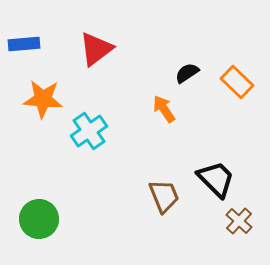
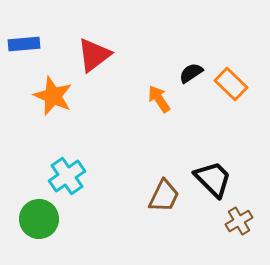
red triangle: moved 2 px left, 6 px down
black semicircle: moved 4 px right
orange rectangle: moved 6 px left, 2 px down
orange star: moved 10 px right, 3 px up; rotated 18 degrees clockwise
orange arrow: moved 5 px left, 10 px up
cyan cross: moved 22 px left, 45 px down
black trapezoid: moved 3 px left
brown trapezoid: rotated 48 degrees clockwise
brown cross: rotated 16 degrees clockwise
